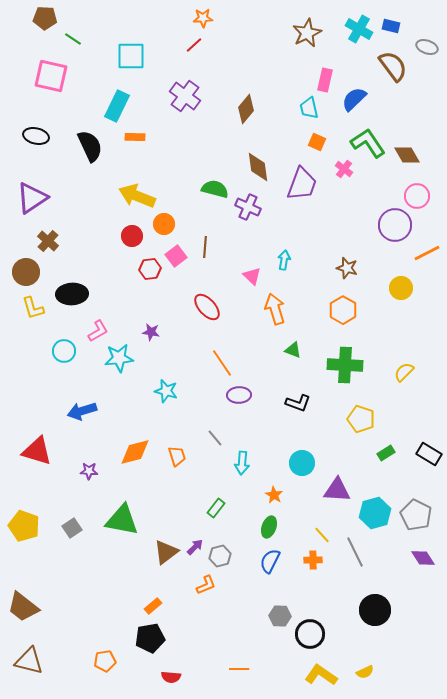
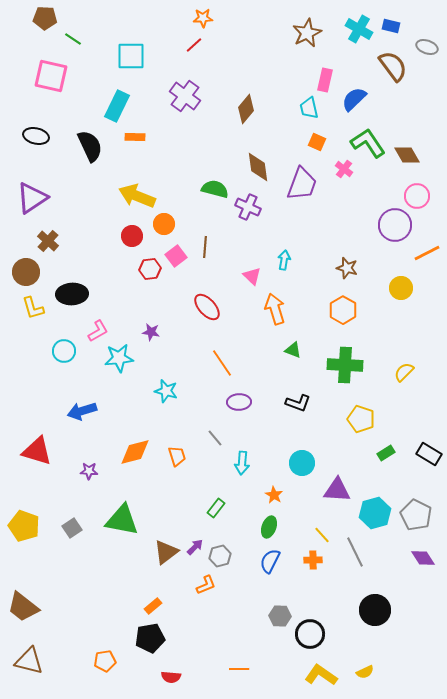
purple ellipse at (239, 395): moved 7 px down
